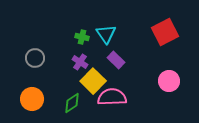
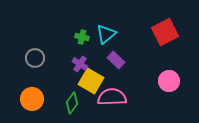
cyan triangle: rotated 25 degrees clockwise
purple cross: moved 2 px down
yellow square: moved 2 px left; rotated 15 degrees counterclockwise
green diamond: rotated 20 degrees counterclockwise
